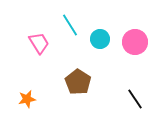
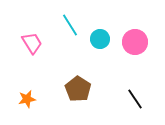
pink trapezoid: moved 7 px left
brown pentagon: moved 7 px down
